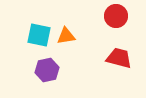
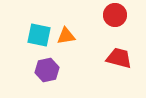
red circle: moved 1 px left, 1 px up
